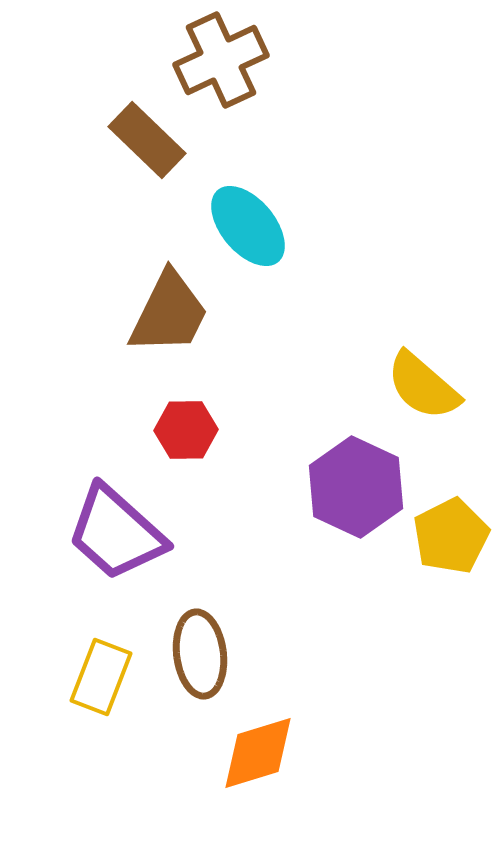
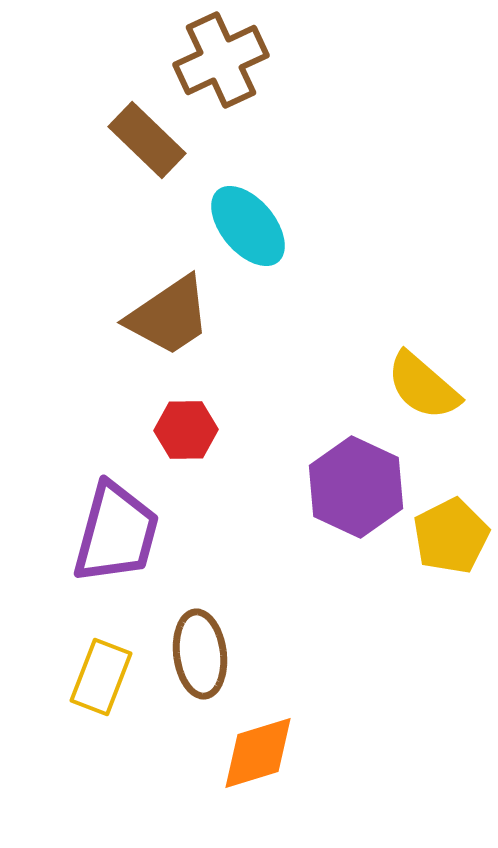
brown trapezoid: moved 3 px down; rotated 30 degrees clockwise
purple trapezoid: rotated 117 degrees counterclockwise
